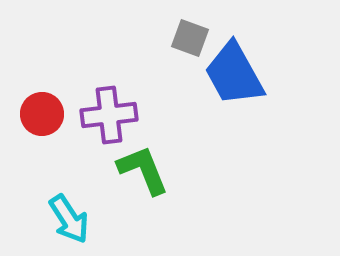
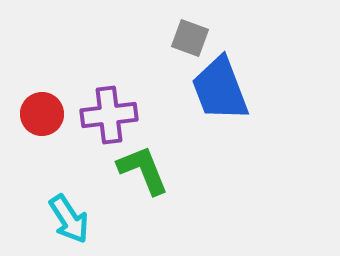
blue trapezoid: moved 14 px left, 15 px down; rotated 8 degrees clockwise
